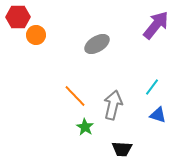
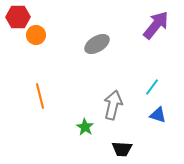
orange line: moved 35 px left; rotated 30 degrees clockwise
